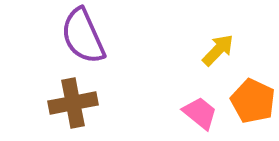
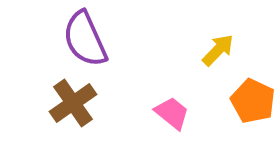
purple semicircle: moved 2 px right, 3 px down
brown cross: rotated 24 degrees counterclockwise
pink trapezoid: moved 28 px left
